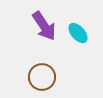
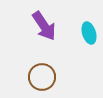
cyan ellipse: moved 11 px right; rotated 25 degrees clockwise
